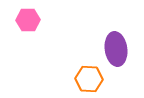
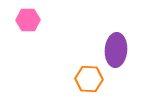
purple ellipse: moved 1 px down; rotated 12 degrees clockwise
